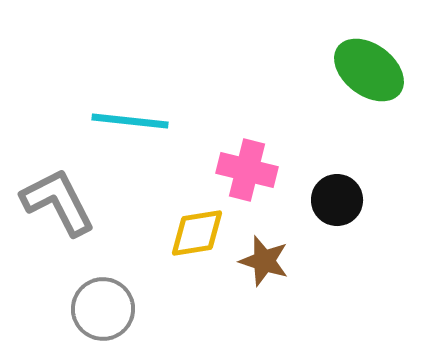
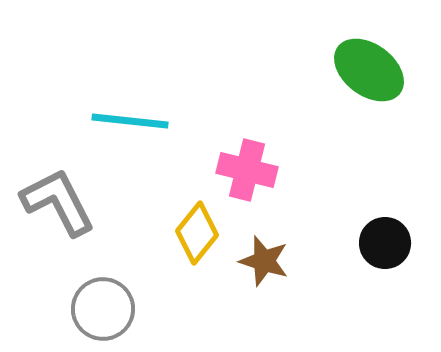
black circle: moved 48 px right, 43 px down
yellow diamond: rotated 42 degrees counterclockwise
